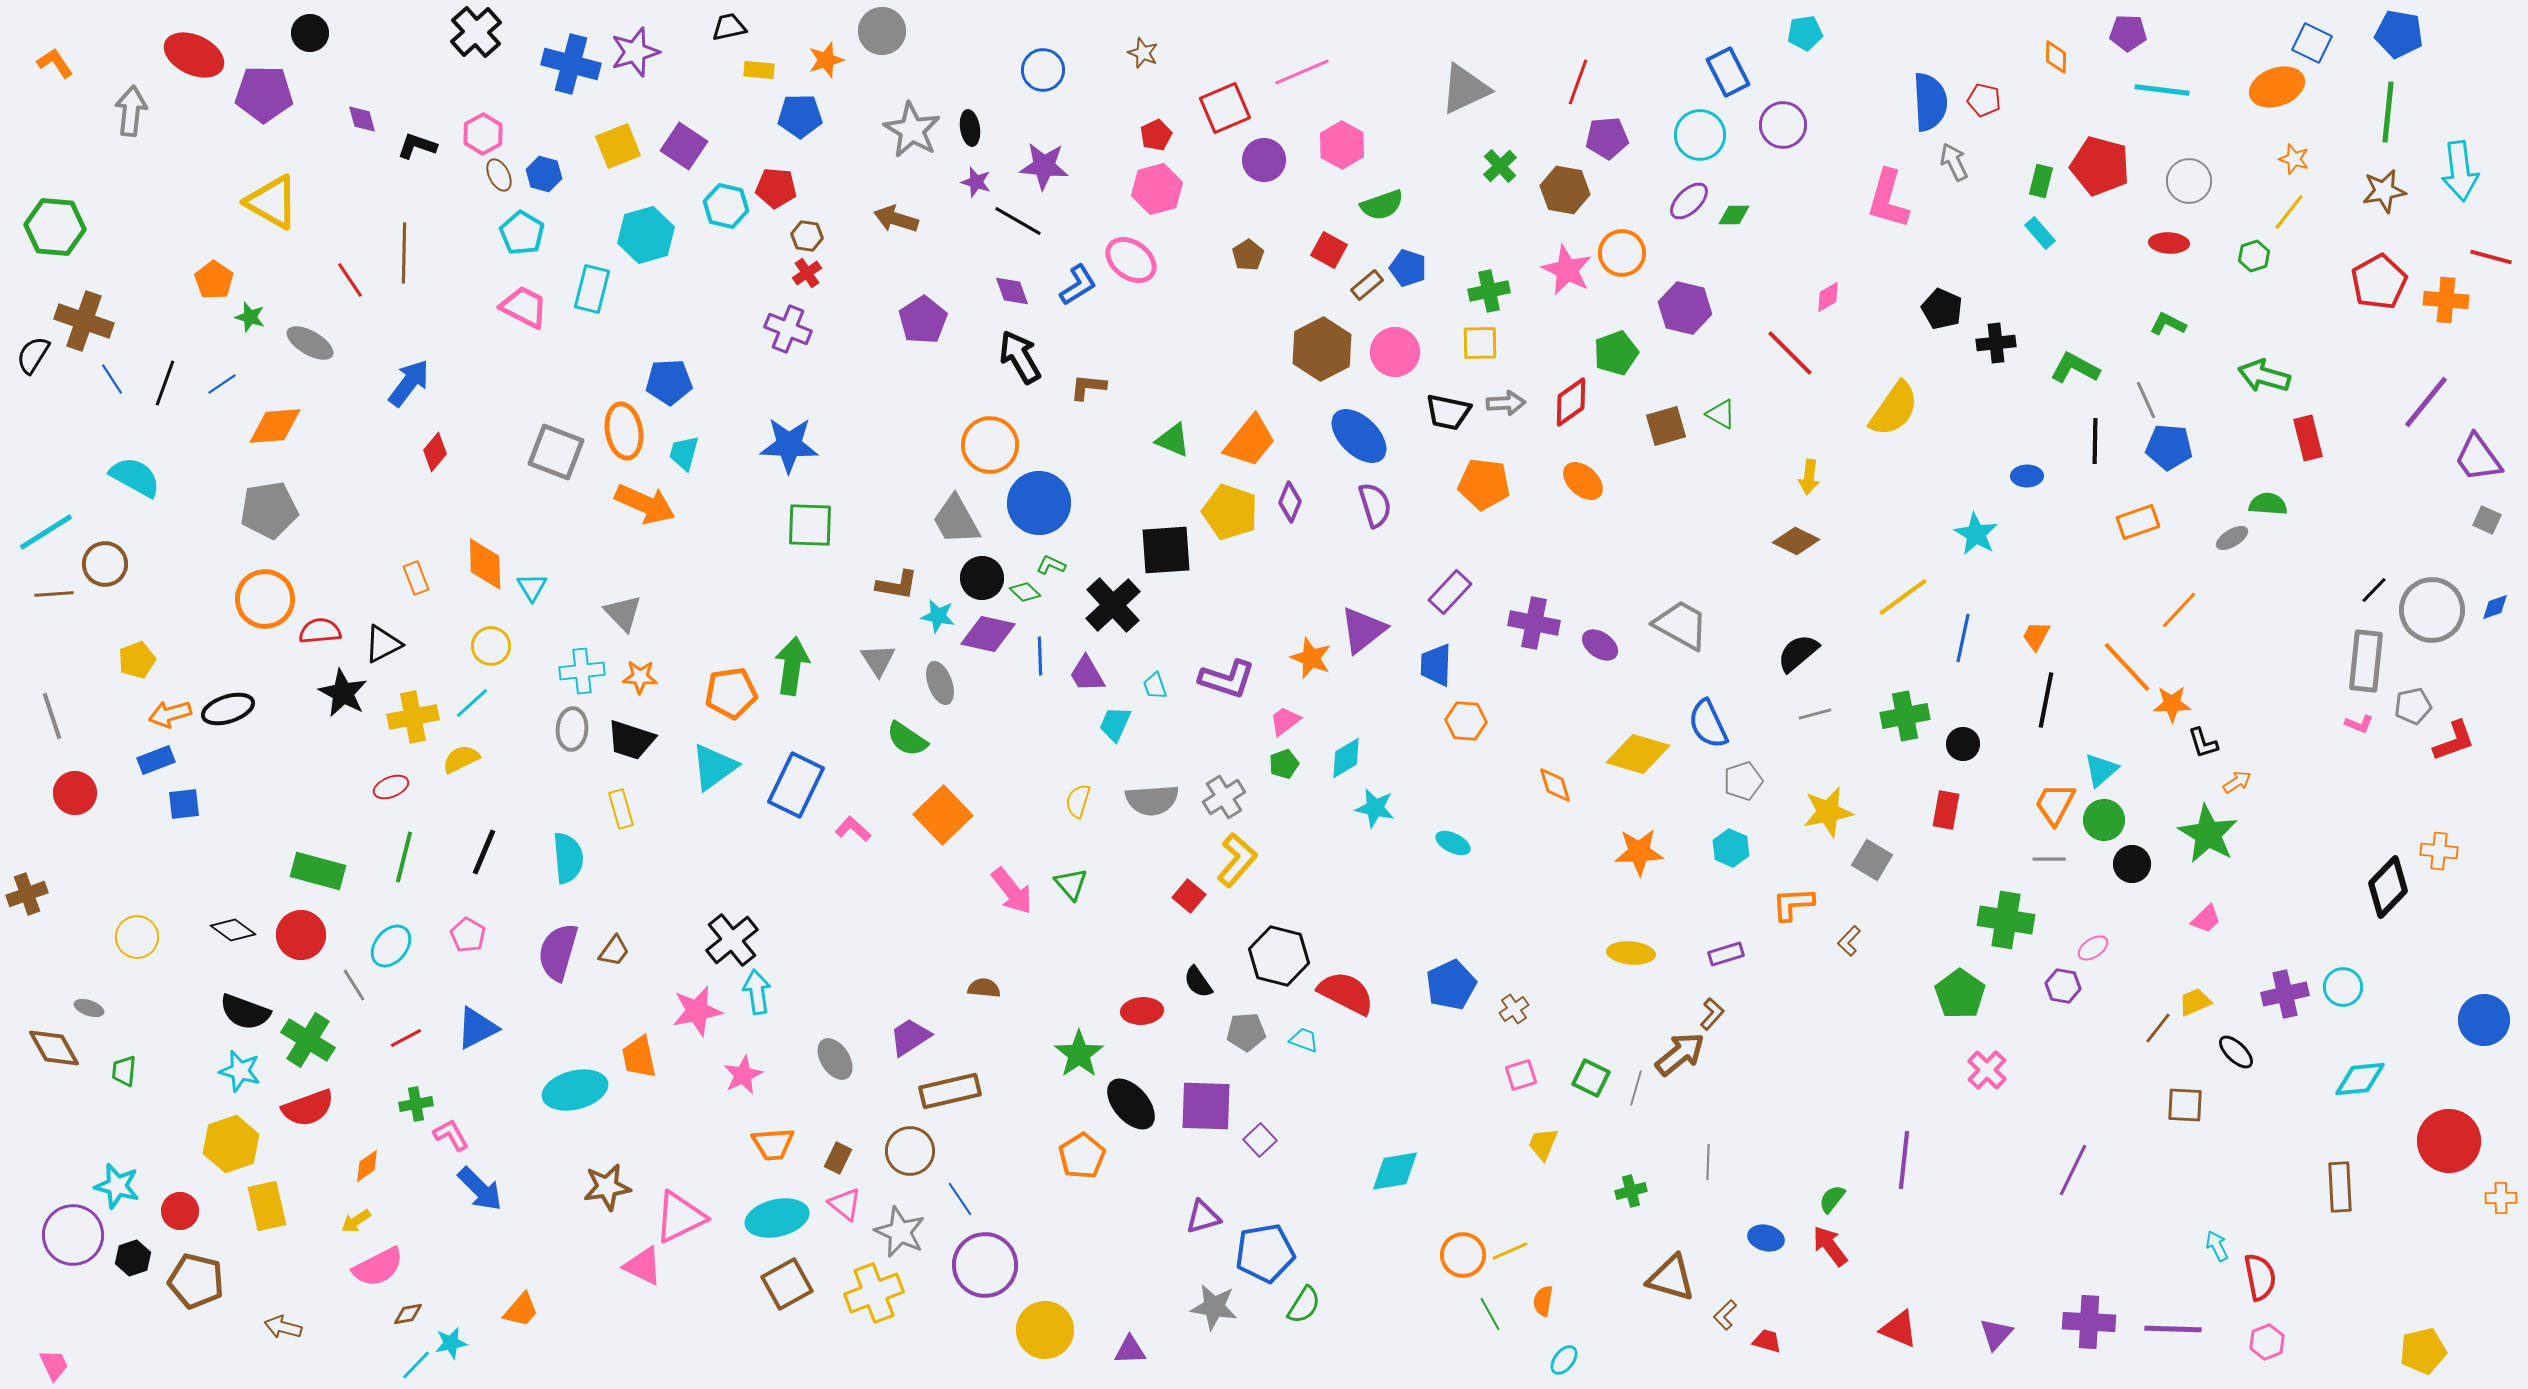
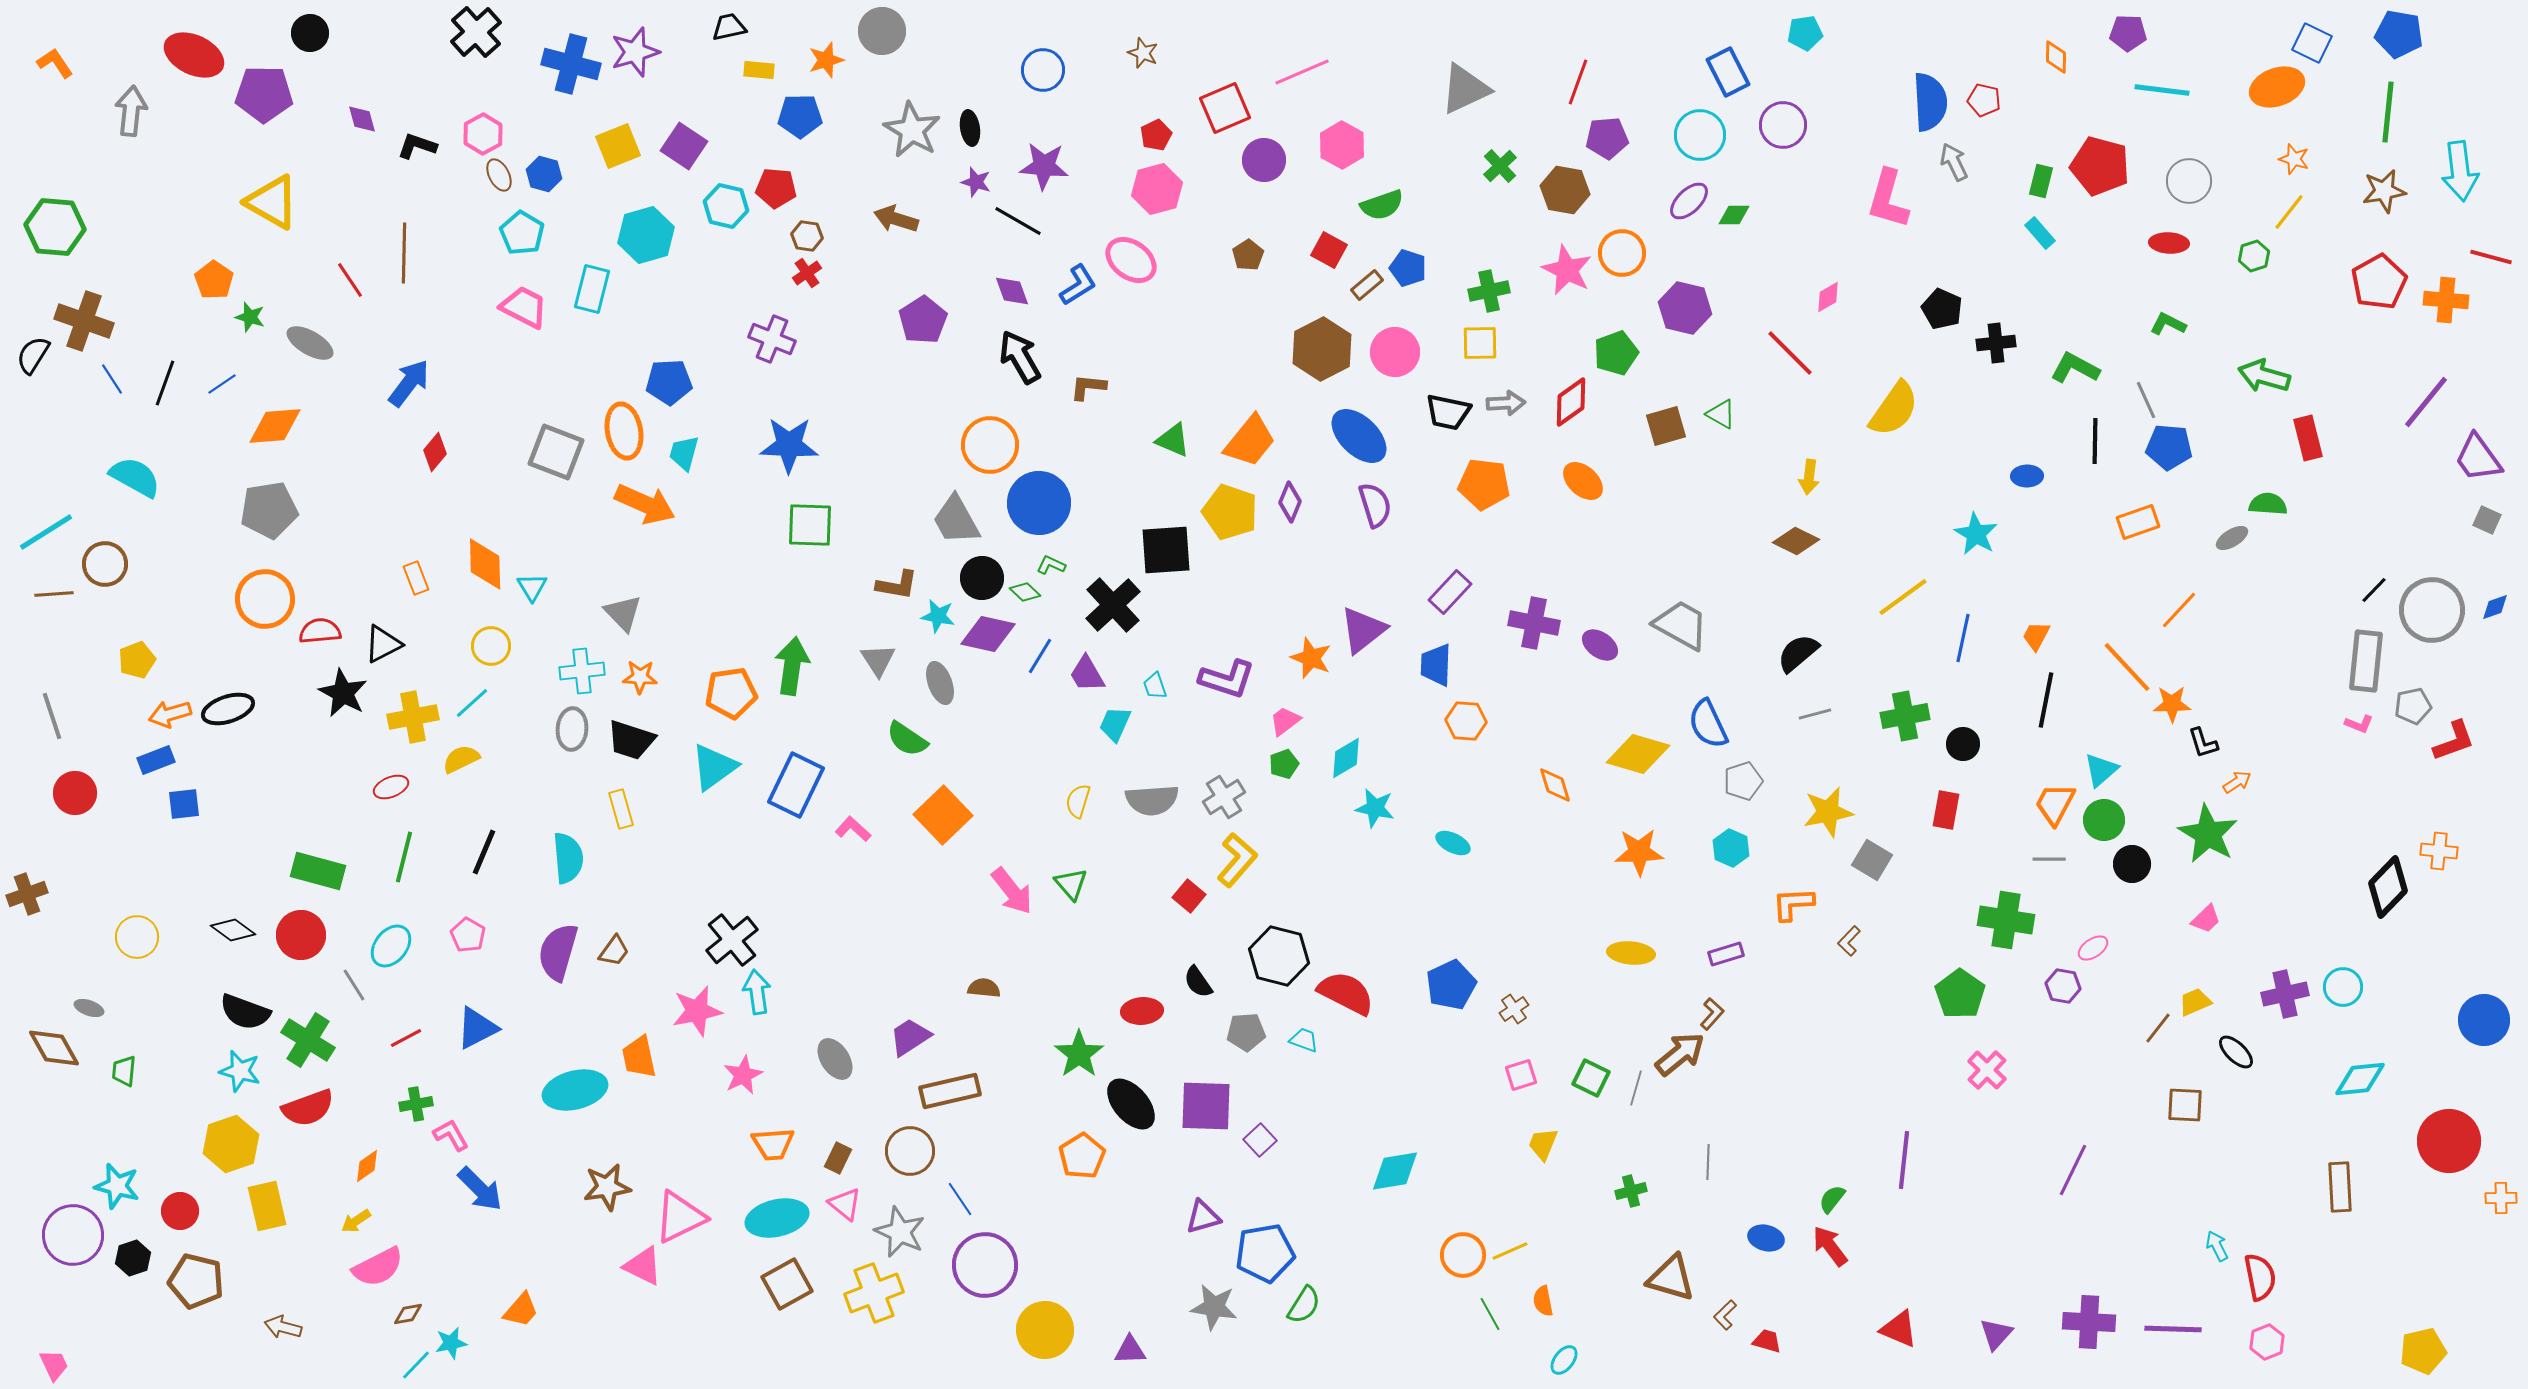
purple cross at (788, 329): moved 16 px left, 10 px down
blue line at (1040, 656): rotated 33 degrees clockwise
orange semicircle at (1543, 1301): rotated 20 degrees counterclockwise
